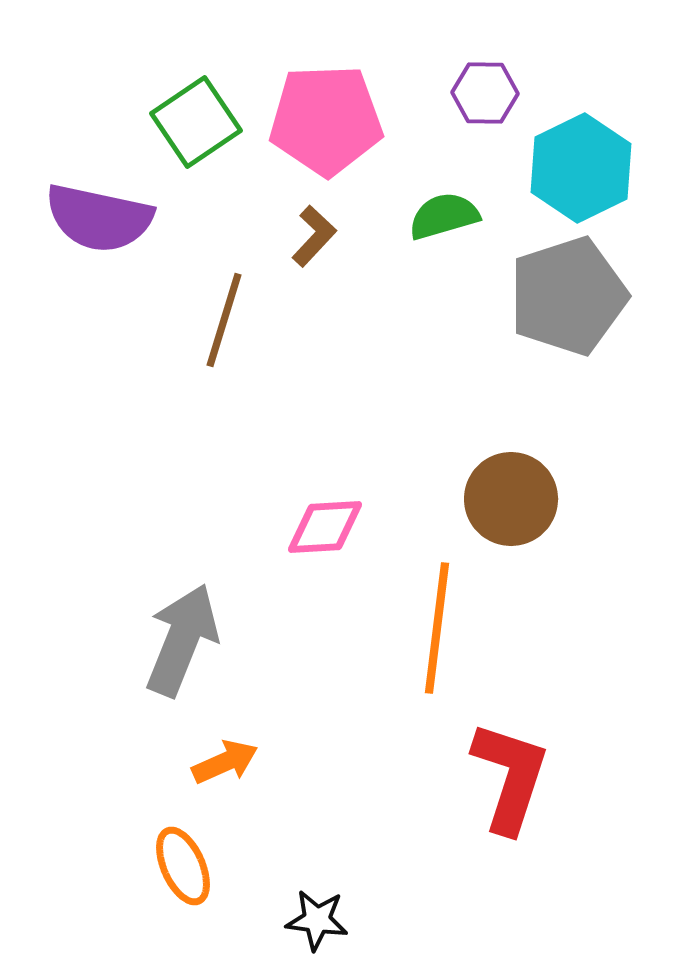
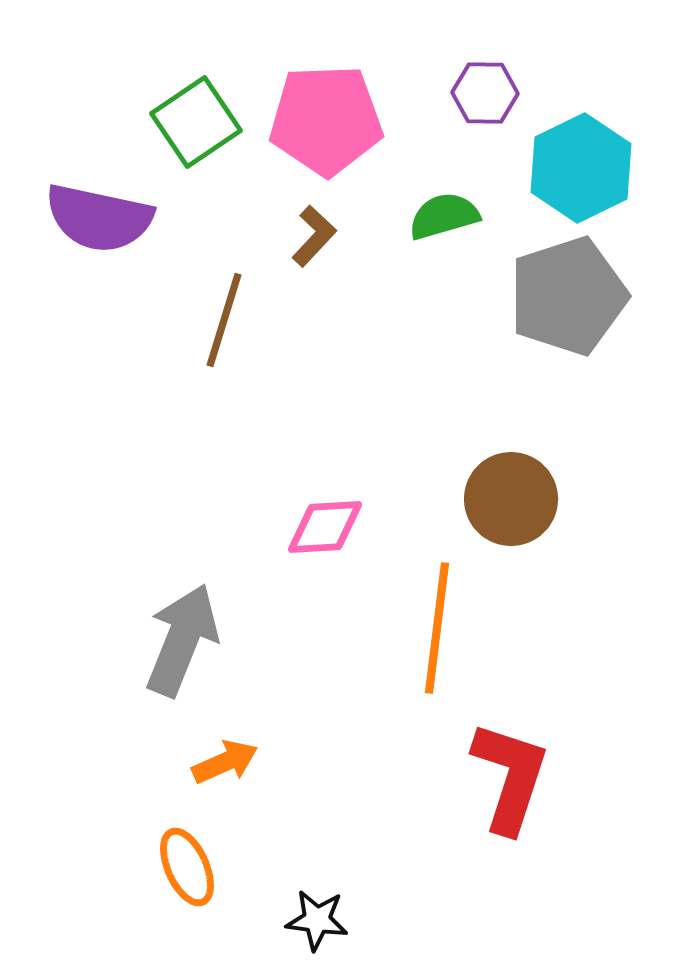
orange ellipse: moved 4 px right, 1 px down
